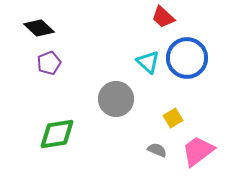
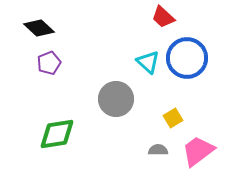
gray semicircle: moved 1 px right; rotated 24 degrees counterclockwise
